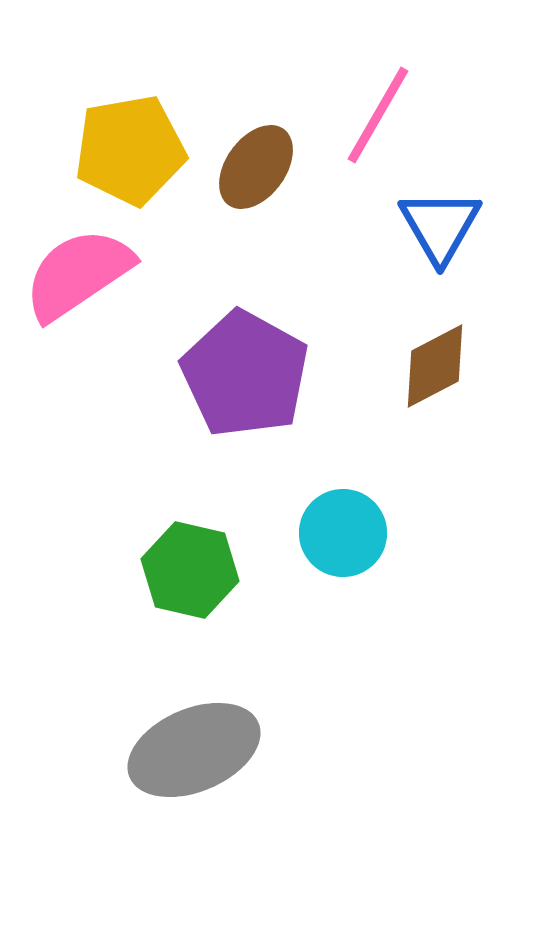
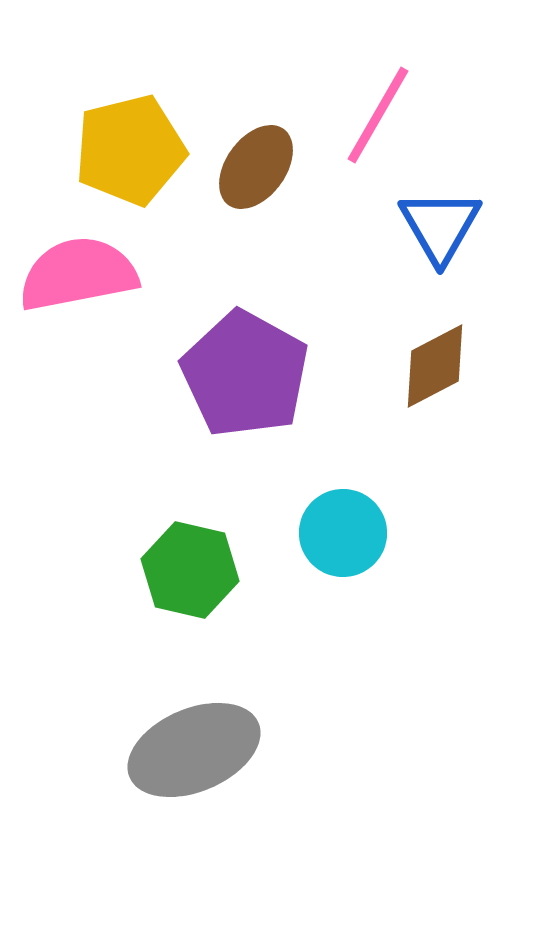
yellow pentagon: rotated 4 degrees counterclockwise
pink semicircle: rotated 23 degrees clockwise
